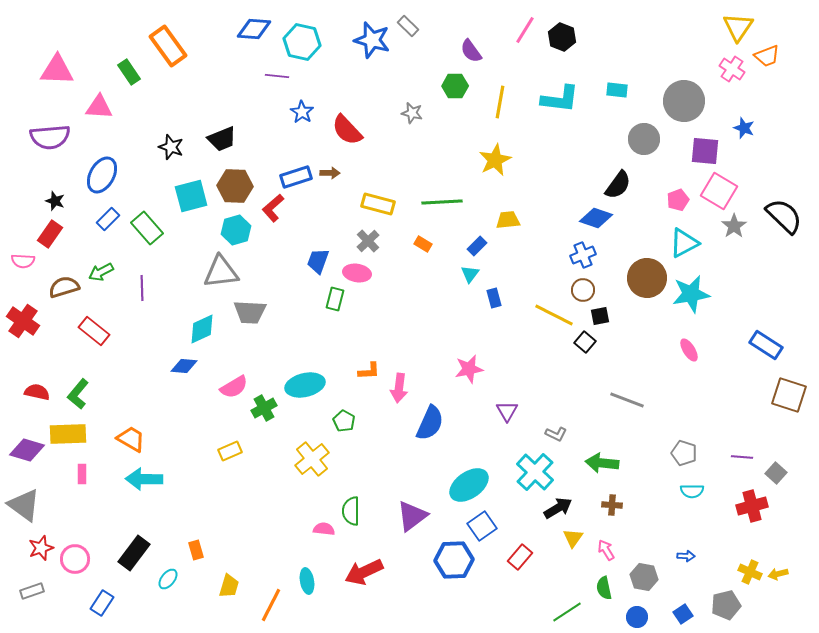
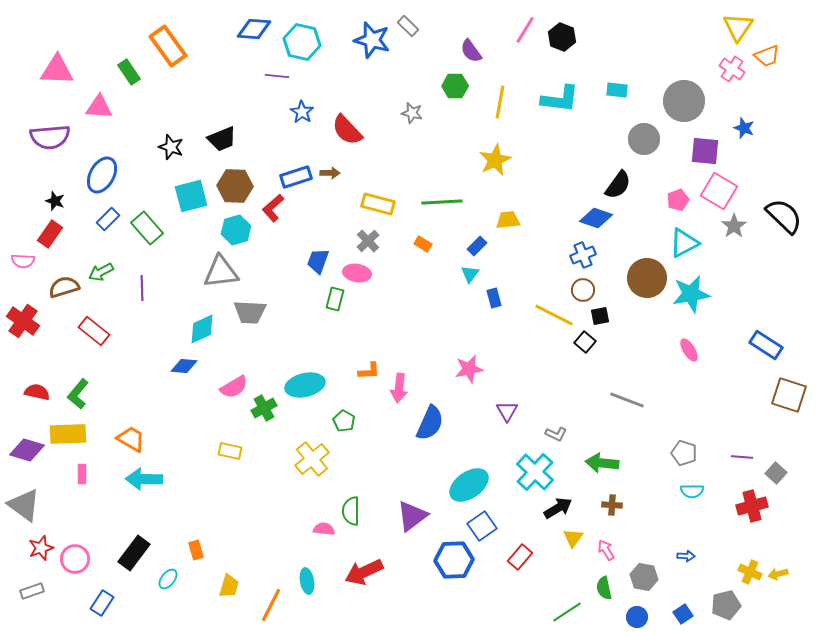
yellow rectangle at (230, 451): rotated 35 degrees clockwise
